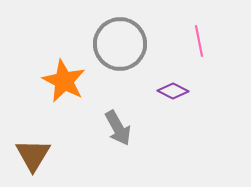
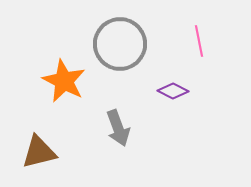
gray arrow: rotated 9 degrees clockwise
brown triangle: moved 6 px right, 3 px up; rotated 45 degrees clockwise
